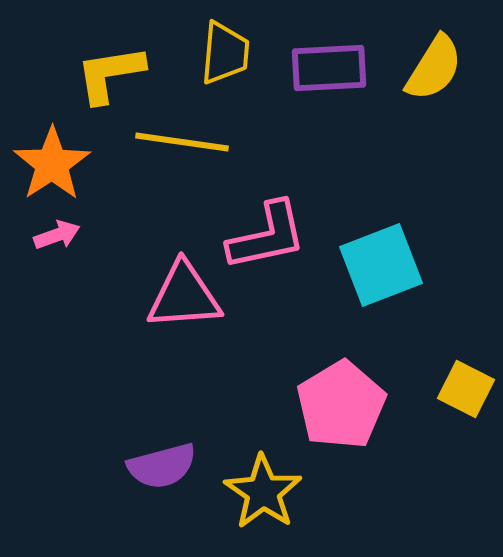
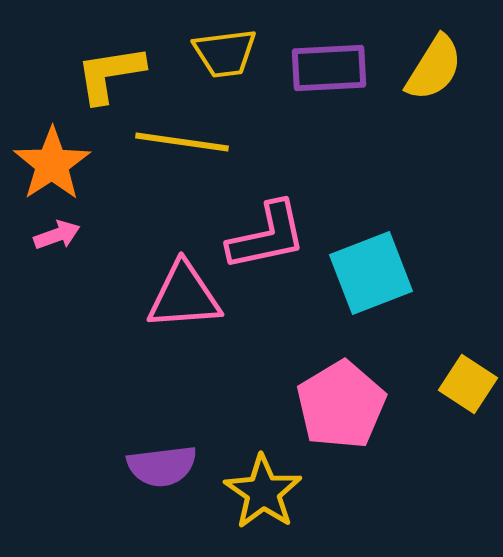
yellow trapezoid: rotated 78 degrees clockwise
cyan square: moved 10 px left, 8 px down
yellow square: moved 2 px right, 5 px up; rotated 6 degrees clockwise
purple semicircle: rotated 8 degrees clockwise
